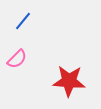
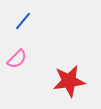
red star: rotated 12 degrees counterclockwise
